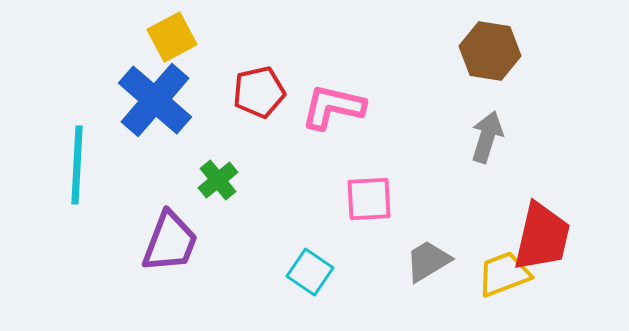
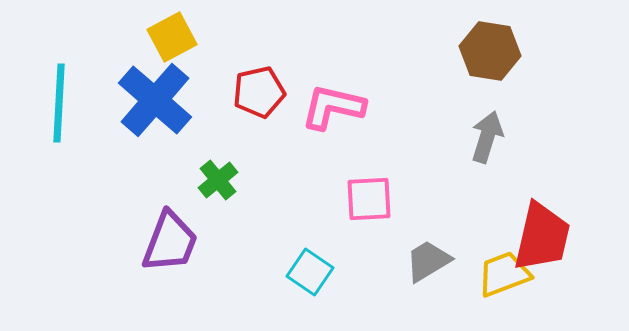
cyan line: moved 18 px left, 62 px up
